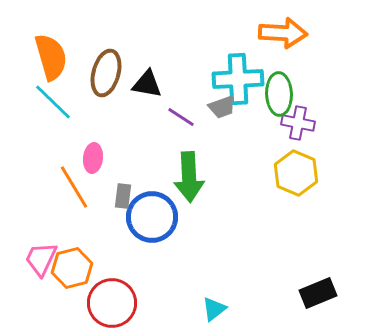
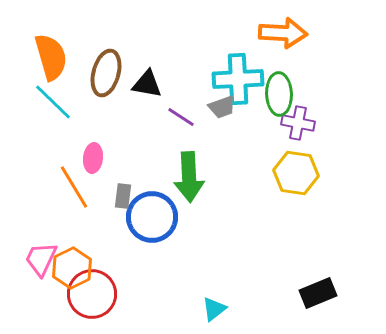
yellow hexagon: rotated 15 degrees counterclockwise
orange hexagon: rotated 12 degrees counterclockwise
red circle: moved 20 px left, 9 px up
